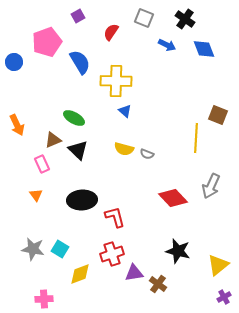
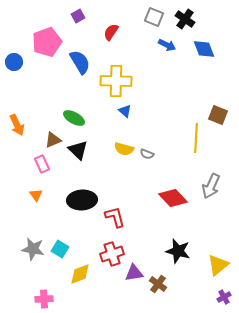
gray square: moved 10 px right, 1 px up
